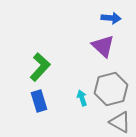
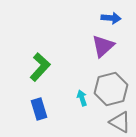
purple triangle: rotated 35 degrees clockwise
blue rectangle: moved 8 px down
